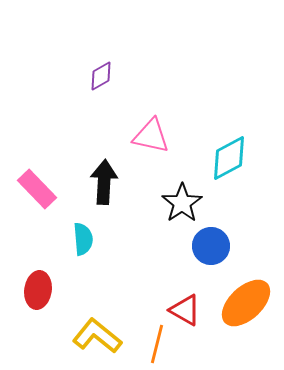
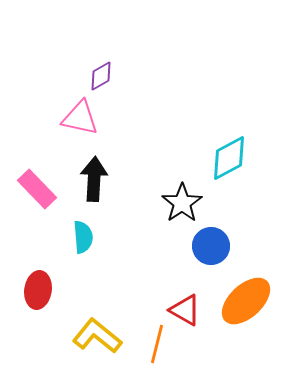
pink triangle: moved 71 px left, 18 px up
black arrow: moved 10 px left, 3 px up
cyan semicircle: moved 2 px up
orange ellipse: moved 2 px up
